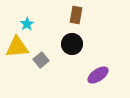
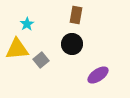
yellow triangle: moved 2 px down
